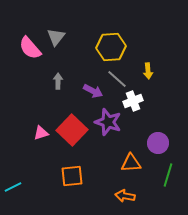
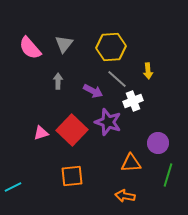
gray triangle: moved 8 px right, 7 px down
